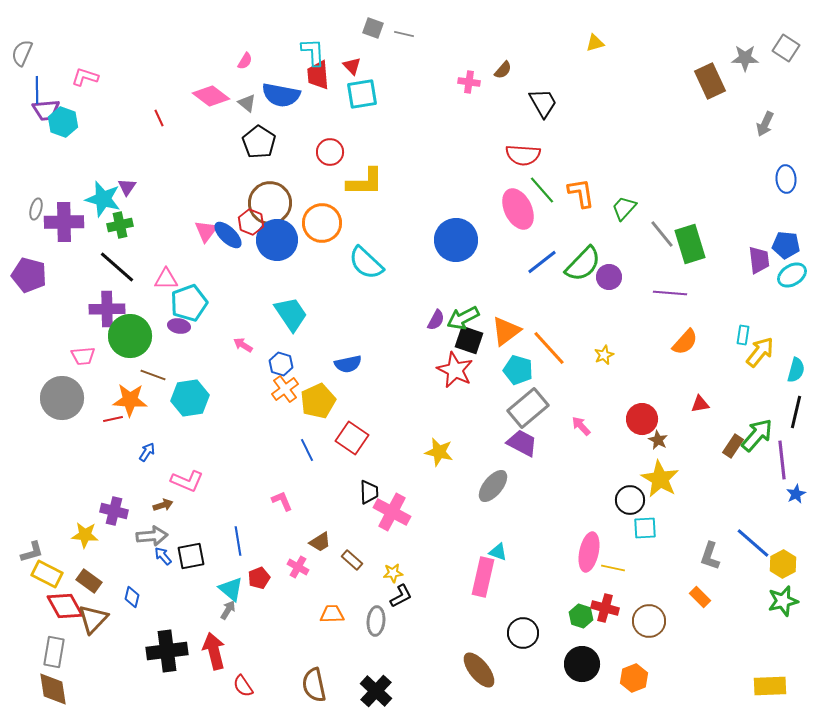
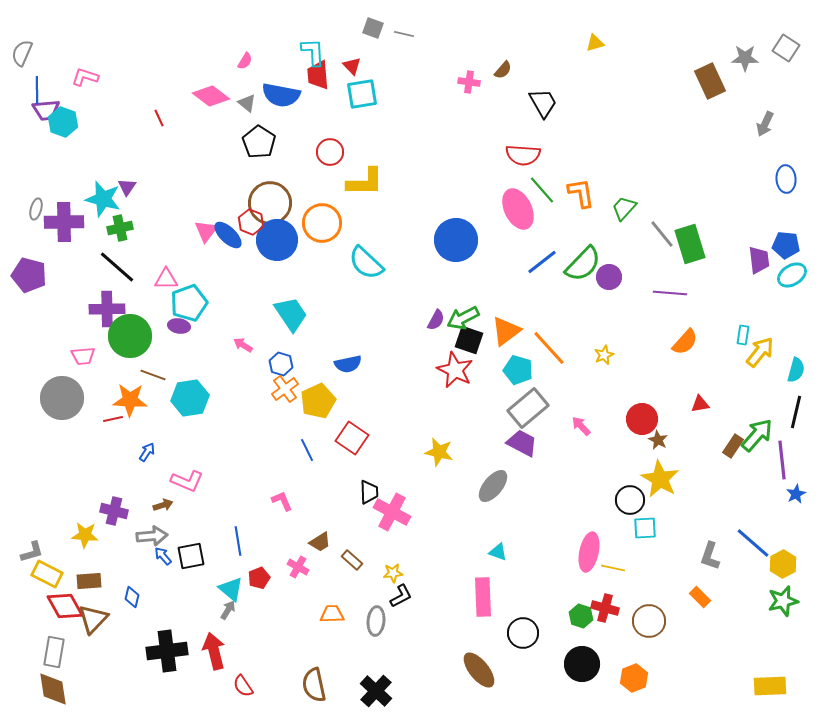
green cross at (120, 225): moved 3 px down
pink rectangle at (483, 577): moved 20 px down; rotated 15 degrees counterclockwise
brown rectangle at (89, 581): rotated 40 degrees counterclockwise
